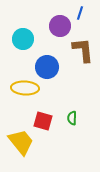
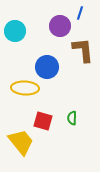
cyan circle: moved 8 px left, 8 px up
